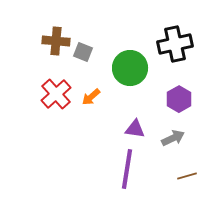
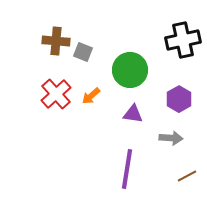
black cross: moved 8 px right, 4 px up
green circle: moved 2 px down
orange arrow: moved 1 px up
purple triangle: moved 2 px left, 15 px up
gray arrow: moved 2 px left; rotated 30 degrees clockwise
brown line: rotated 12 degrees counterclockwise
